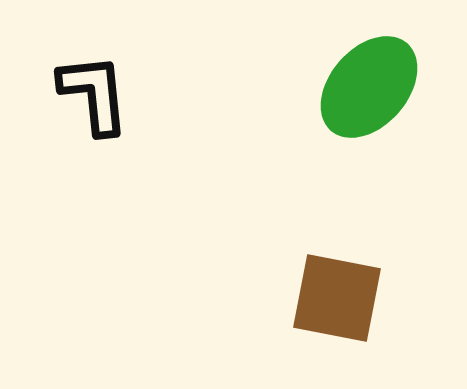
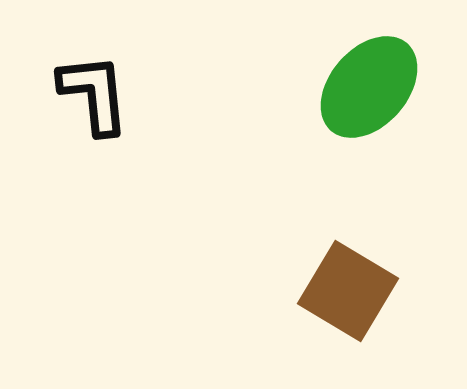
brown square: moved 11 px right, 7 px up; rotated 20 degrees clockwise
